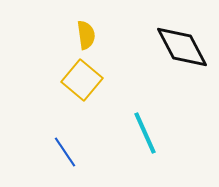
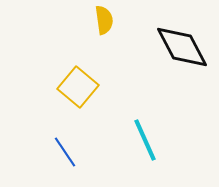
yellow semicircle: moved 18 px right, 15 px up
yellow square: moved 4 px left, 7 px down
cyan line: moved 7 px down
